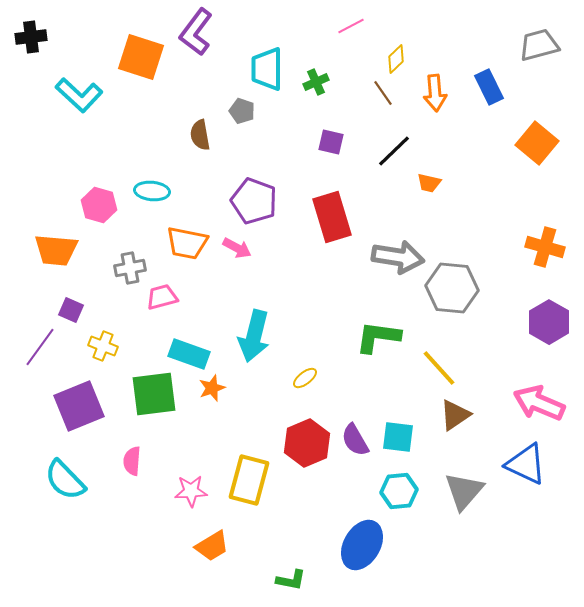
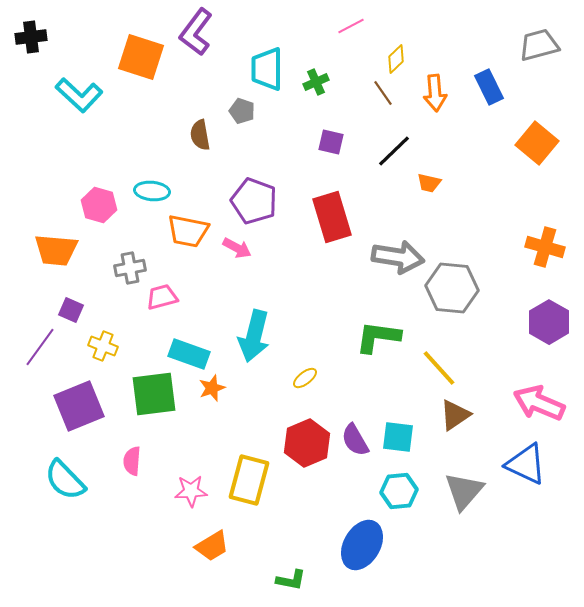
orange trapezoid at (187, 243): moved 1 px right, 12 px up
